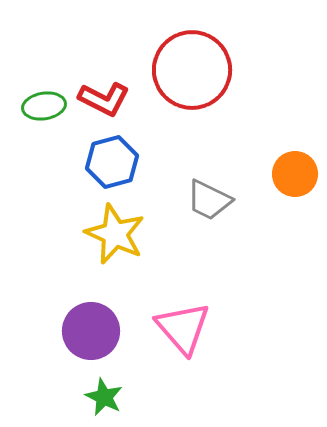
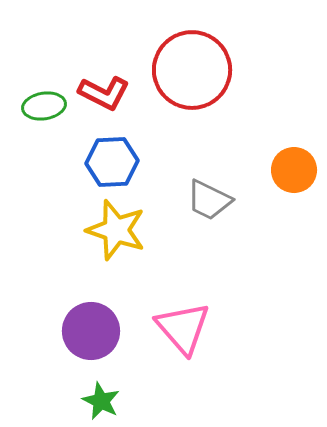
red L-shape: moved 6 px up
blue hexagon: rotated 12 degrees clockwise
orange circle: moved 1 px left, 4 px up
yellow star: moved 1 px right, 4 px up; rotated 6 degrees counterclockwise
green star: moved 3 px left, 4 px down
